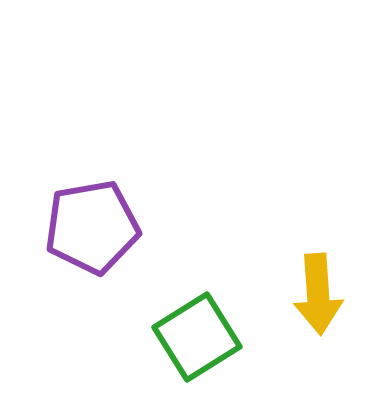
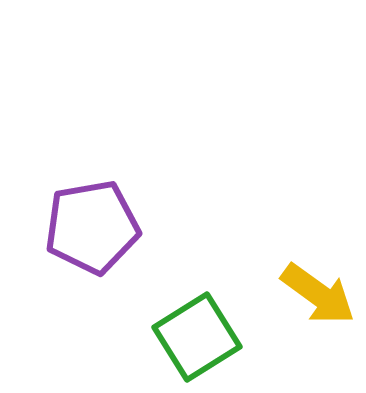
yellow arrow: rotated 50 degrees counterclockwise
